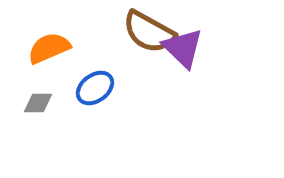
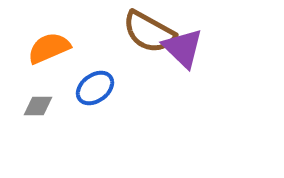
gray diamond: moved 3 px down
